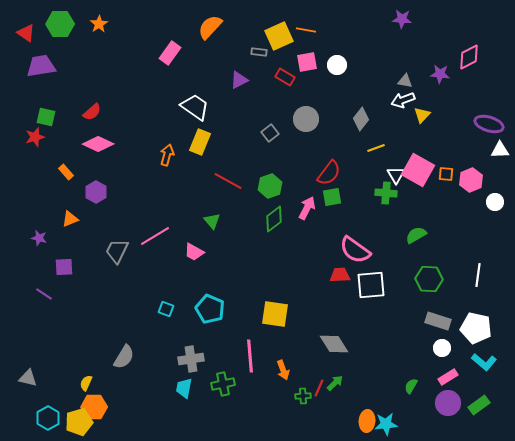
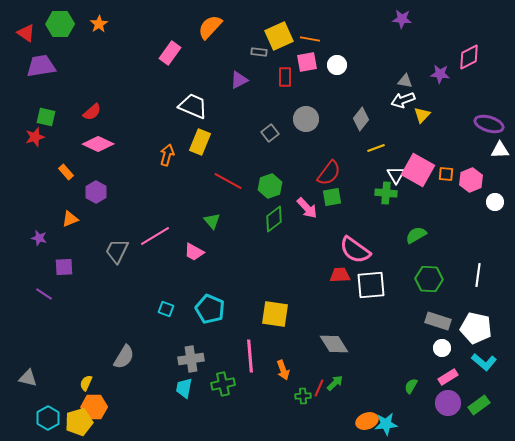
orange line at (306, 30): moved 4 px right, 9 px down
red rectangle at (285, 77): rotated 60 degrees clockwise
white trapezoid at (195, 107): moved 2 px left, 1 px up; rotated 12 degrees counterclockwise
pink arrow at (307, 208): rotated 110 degrees clockwise
orange ellipse at (367, 421): rotated 65 degrees clockwise
